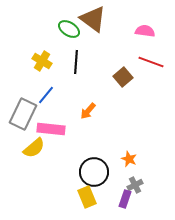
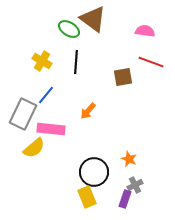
brown square: rotated 30 degrees clockwise
